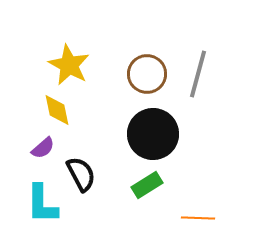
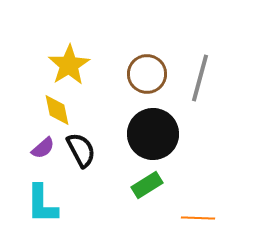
yellow star: rotated 12 degrees clockwise
gray line: moved 2 px right, 4 px down
black semicircle: moved 24 px up
